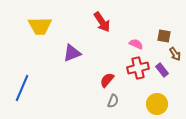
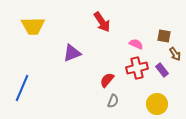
yellow trapezoid: moved 7 px left
red cross: moved 1 px left
